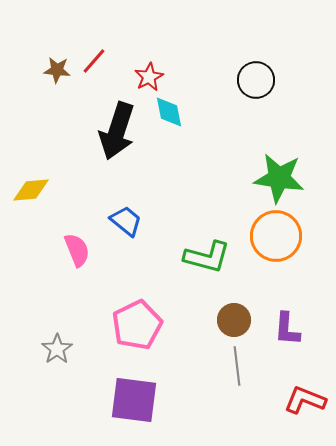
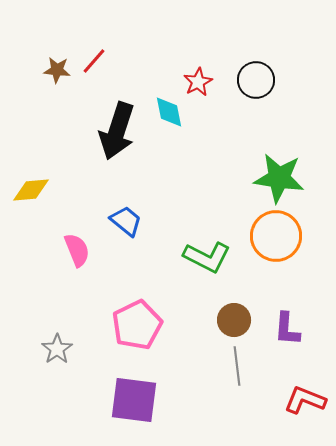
red star: moved 49 px right, 5 px down
green L-shape: rotated 12 degrees clockwise
